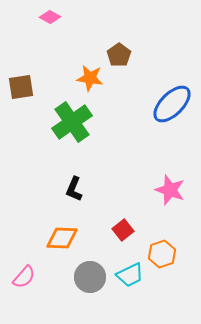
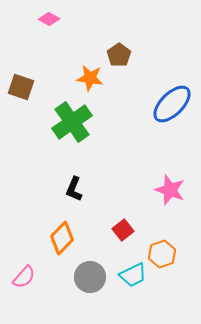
pink diamond: moved 1 px left, 2 px down
brown square: rotated 28 degrees clockwise
orange diamond: rotated 48 degrees counterclockwise
cyan trapezoid: moved 3 px right
